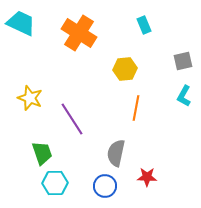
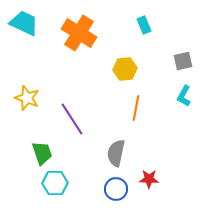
cyan trapezoid: moved 3 px right
yellow star: moved 3 px left
red star: moved 2 px right, 2 px down
blue circle: moved 11 px right, 3 px down
